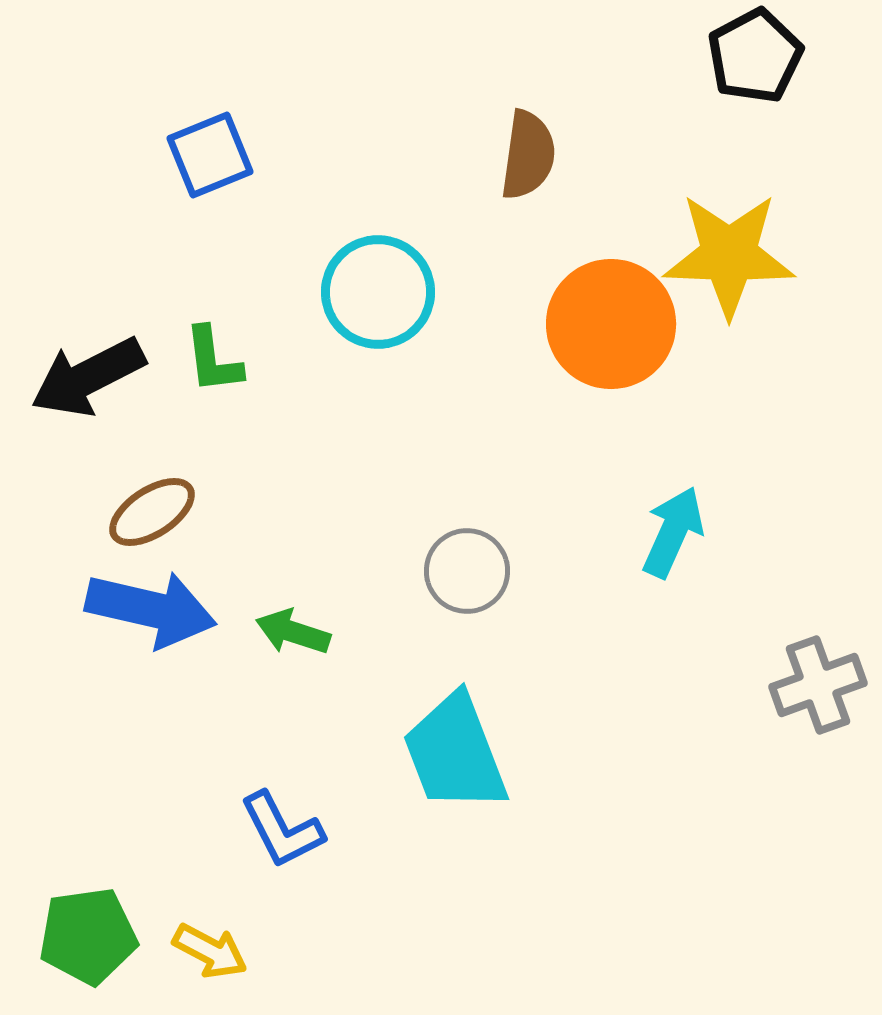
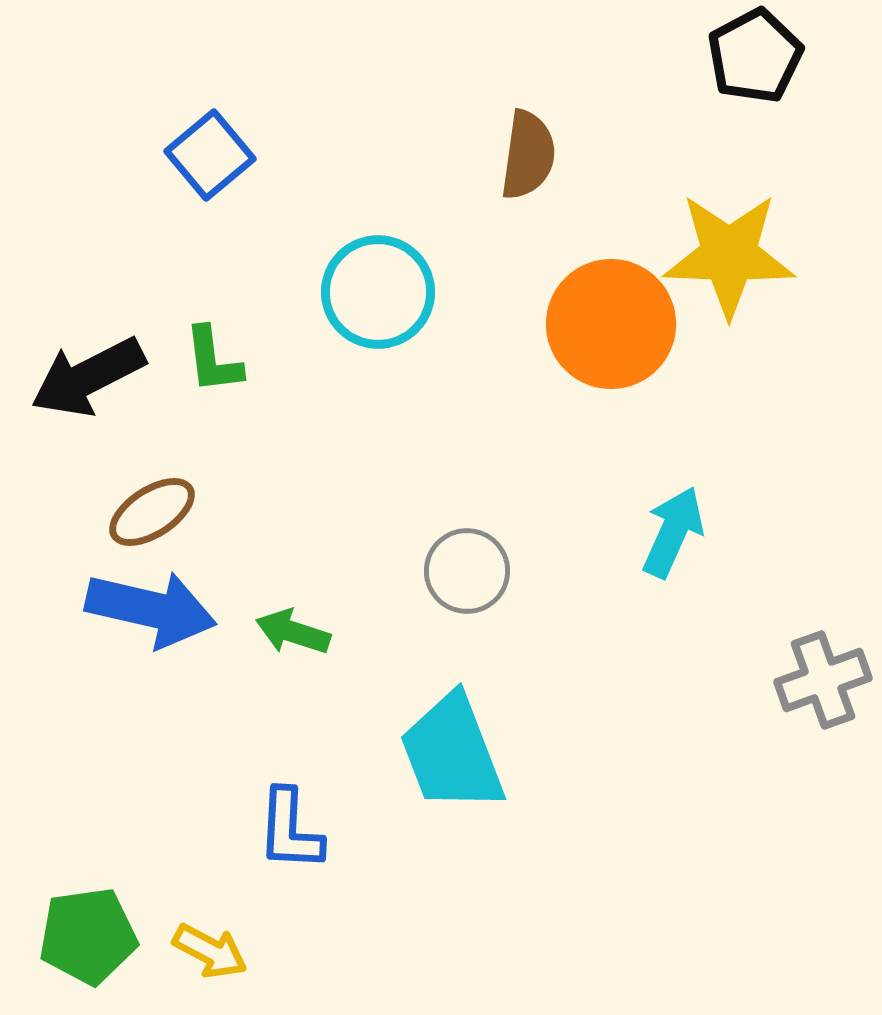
blue square: rotated 18 degrees counterclockwise
gray cross: moved 5 px right, 5 px up
cyan trapezoid: moved 3 px left
blue L-shape: moved 8 px right; rotated 30 degrees clockwise
